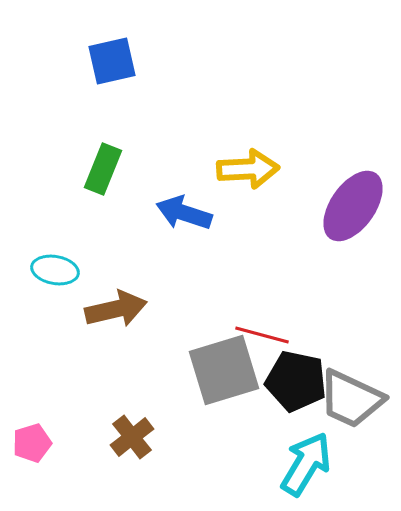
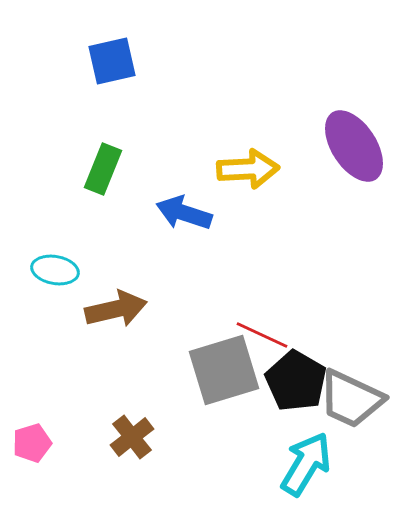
purple ellipse: moved 1 px right, 60 px up; rotated 68 degrees counterclockwise
red line: rotated 10 degrees clockwise
black pentagon: rotated 18 degrees clockwise
